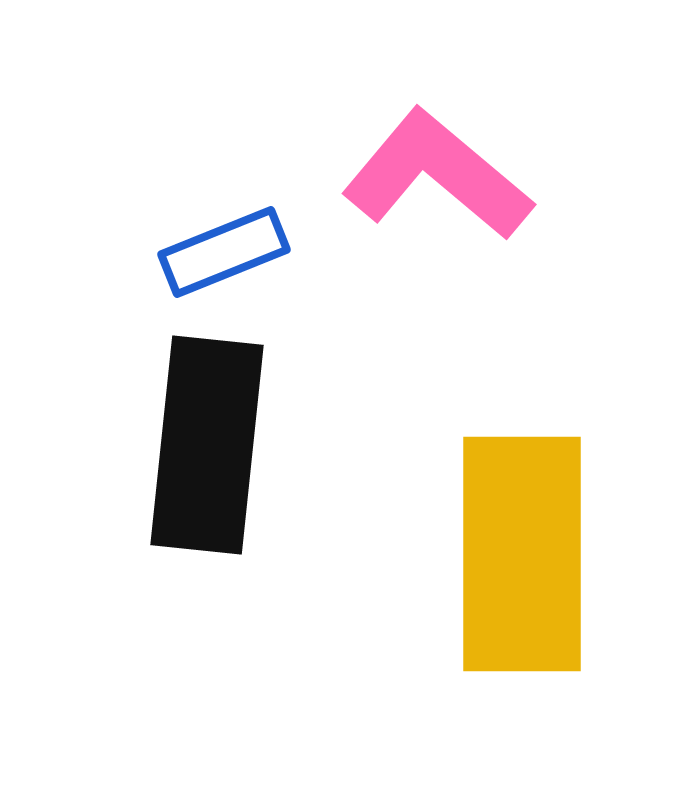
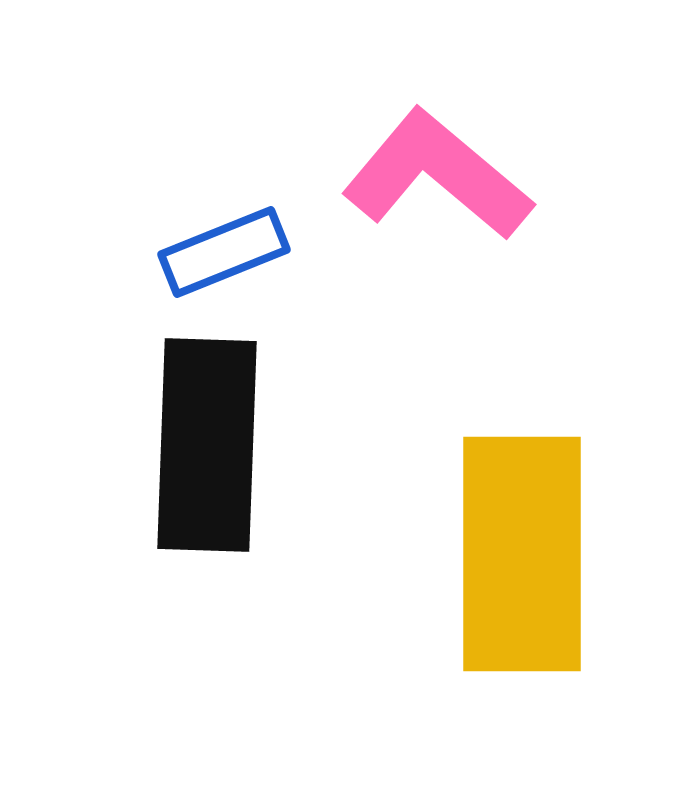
black rectangle: rotated 4 degrees counterclockwise
